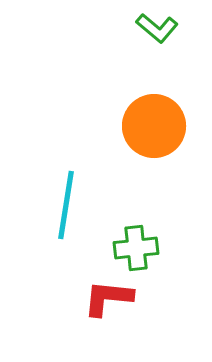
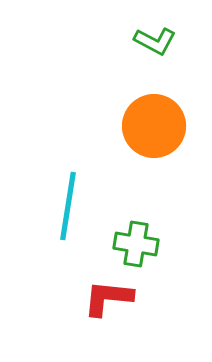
green L-shape: moved 2 px left, 13 px down; rotated 12 degrees counterclockwise
cyan line: moved 2 px right, 1 px down
green cross: moved 4 px up; rotated 15 degrees clockwise
